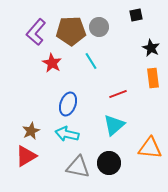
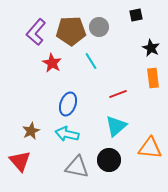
cyan triangle: moved 2 px right, 1 px down
red triangle: moved 6 px left, 5 px down; rotated 40 degrees counterclockwise
black circle: moved 3 px up
gray triangle: moved 1 px left
